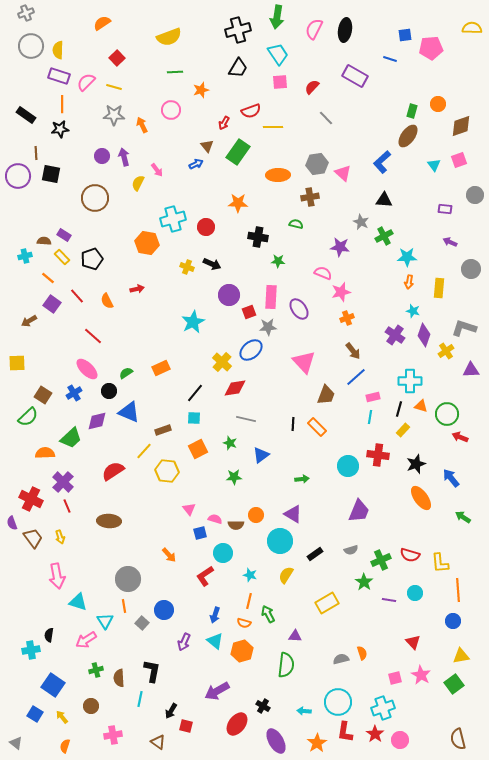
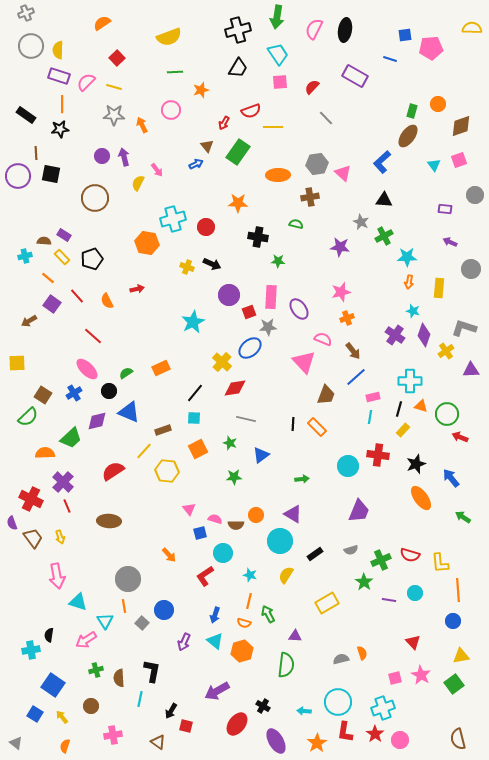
pink semicircle at (323, 273): moved 66 px down
blue ellipse at (251, 350): moved 1 px left, 2 px up
